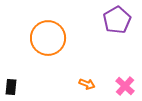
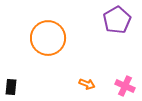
pink cross: rotated 18 degrees counterclockwise
